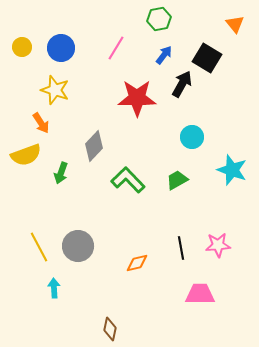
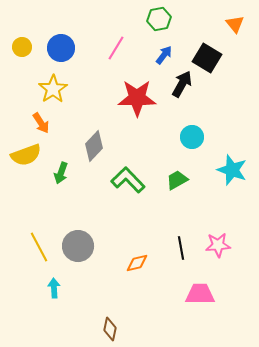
yellow star: moved 2 px left, 1 px up; rotated 20 degrees clockwise
